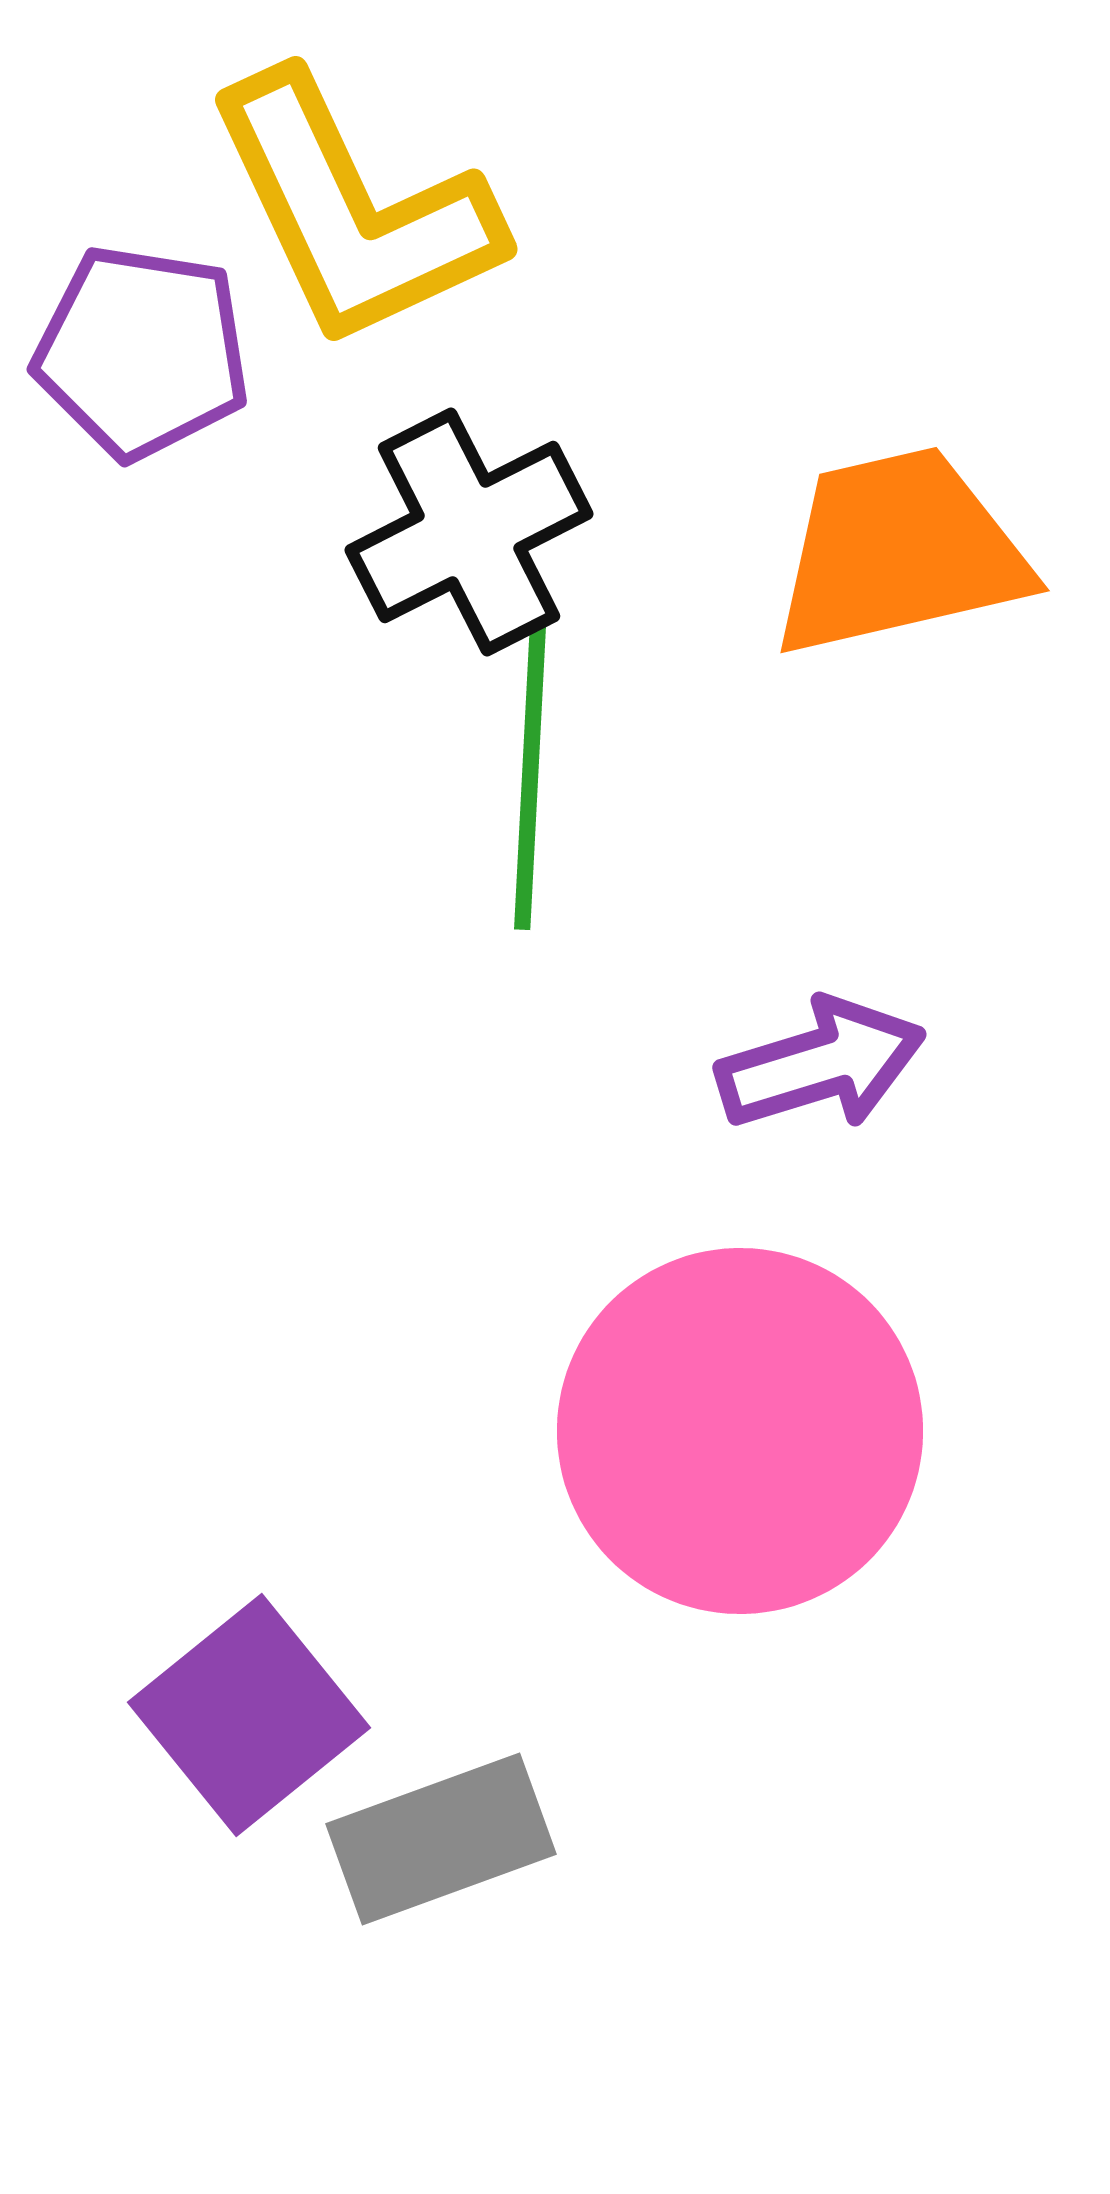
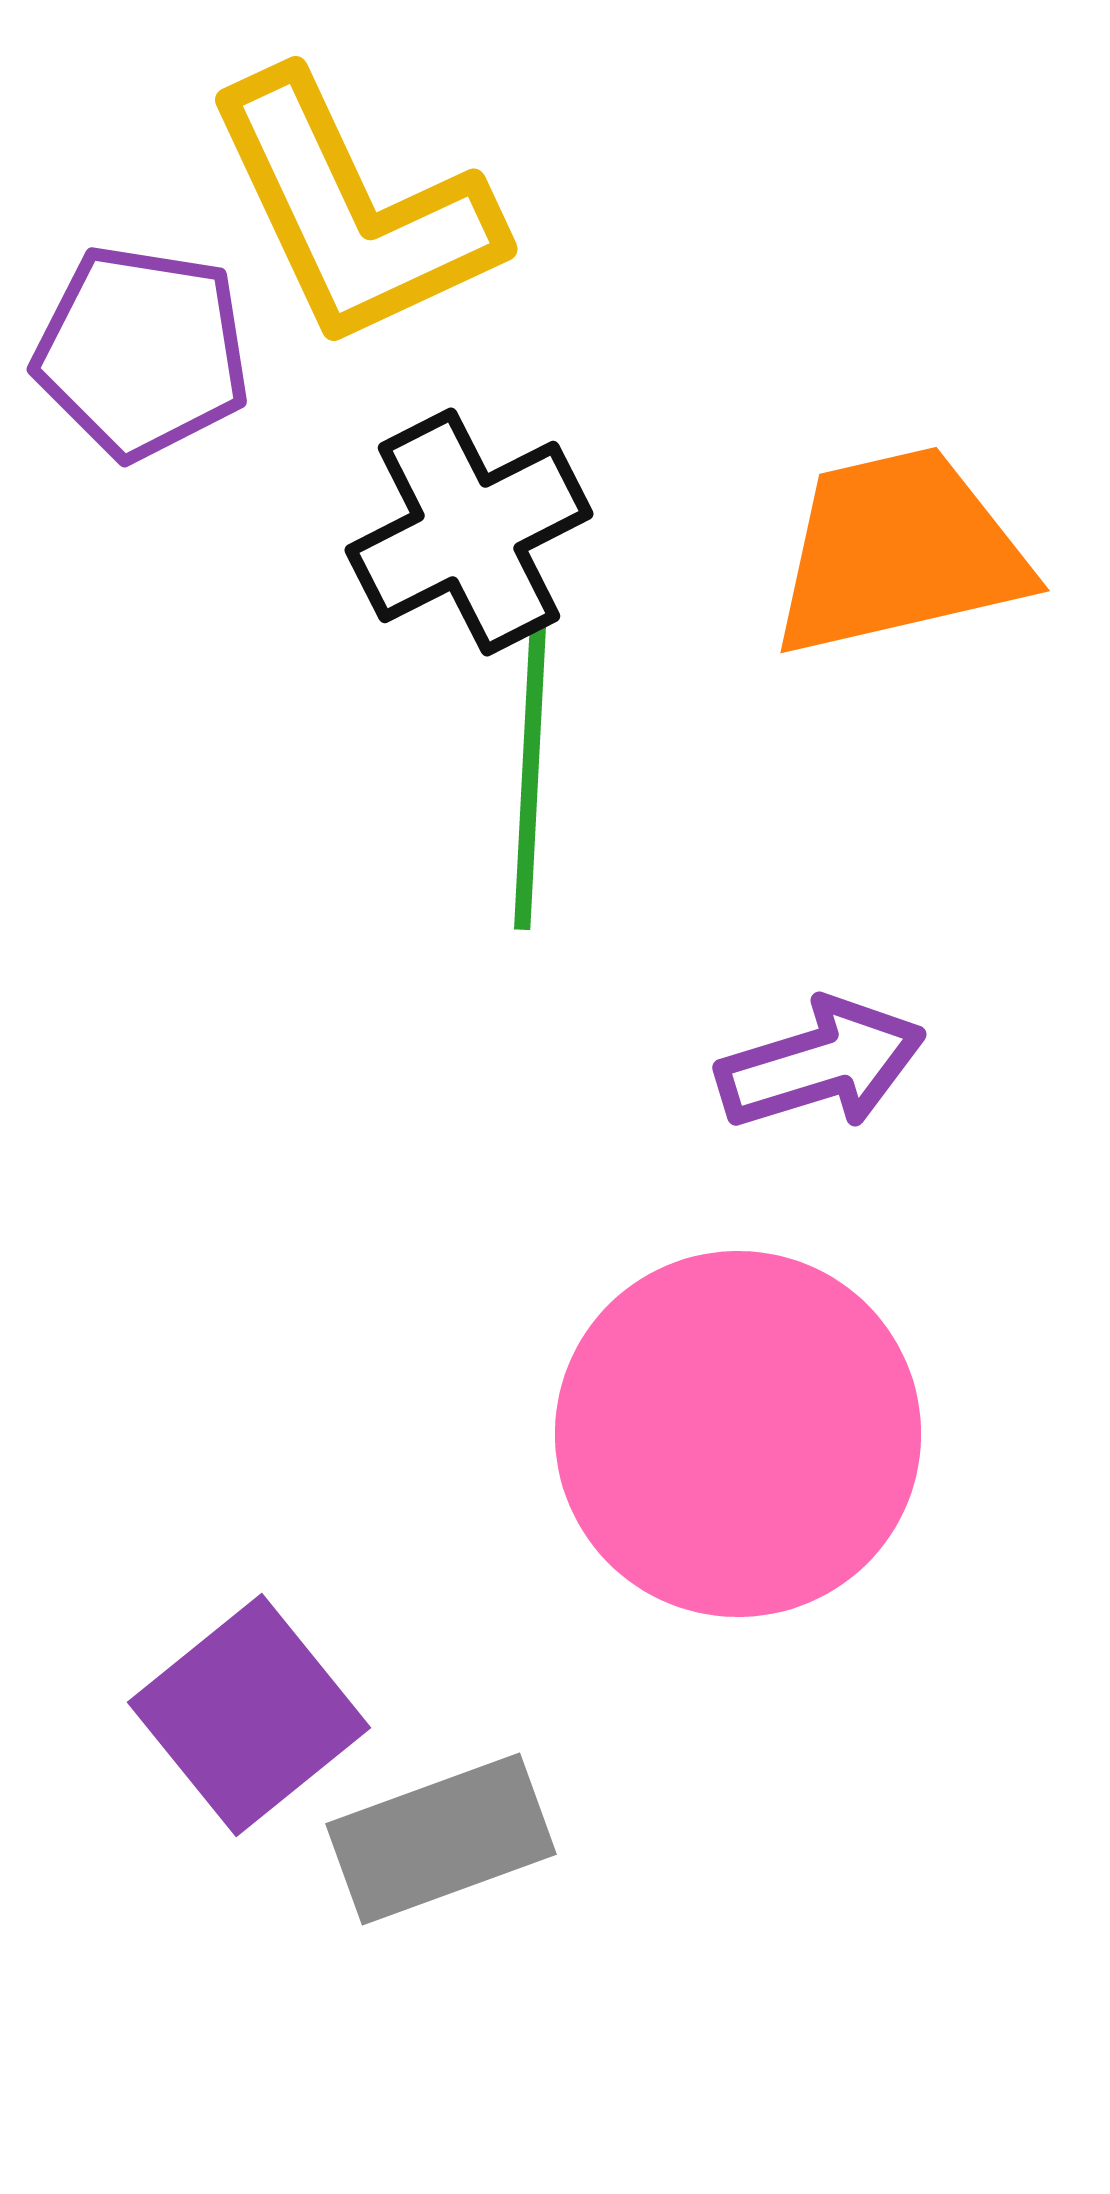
pink circle: moved 2 px left, 3 px down
